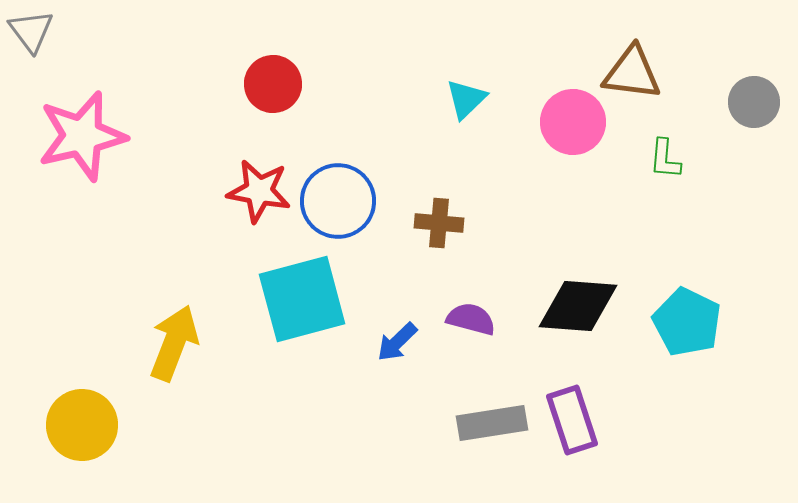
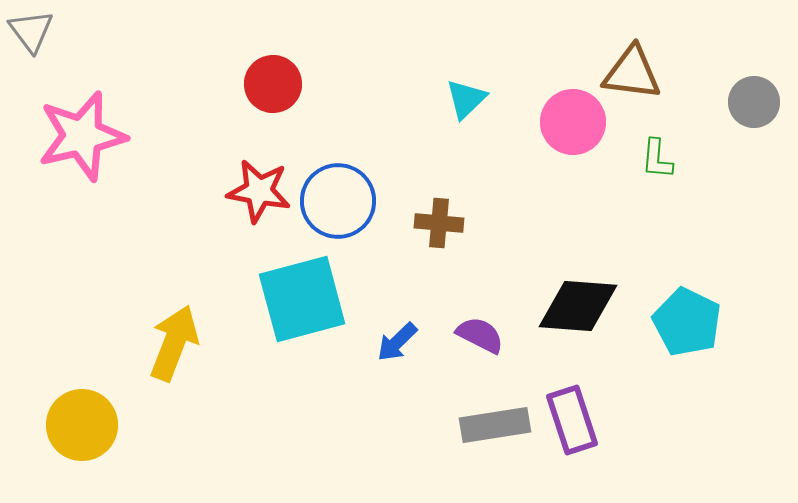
green L-shape: moved 8 px left
purple semicircle: moved 9 px right, 16 px down; rotated 12 degrees clockwise
gray rectangle: moved 3 px right, 2 px down
